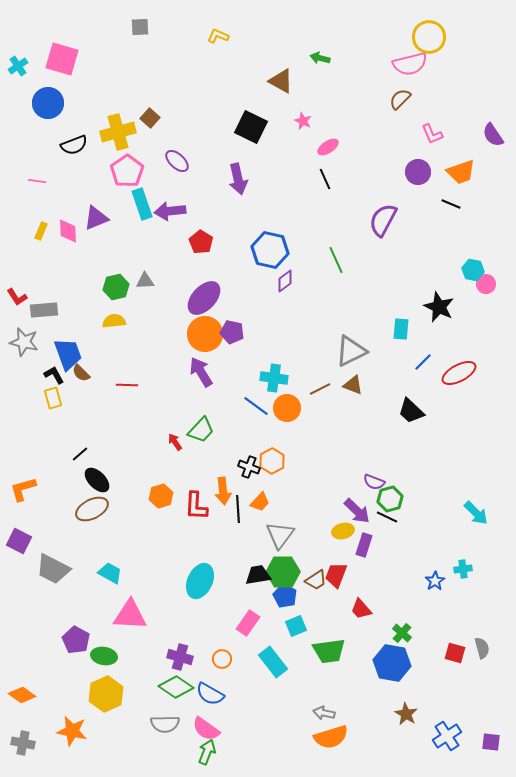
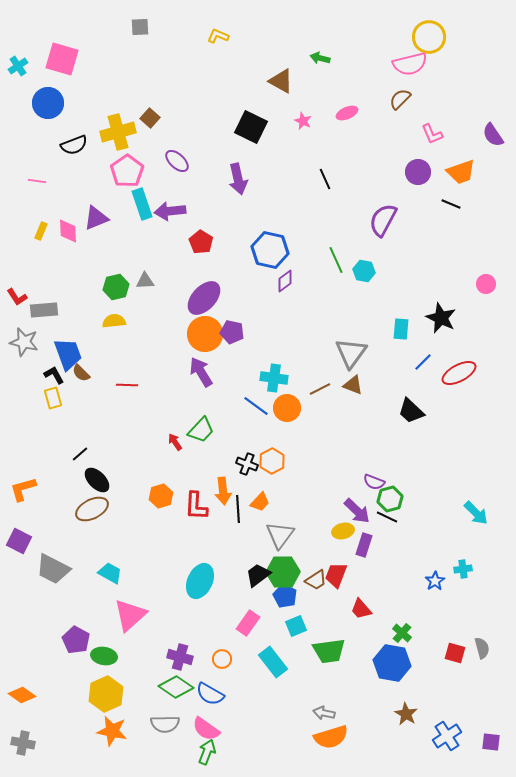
pink ellipse at (328, 147): moved 19 px right, 34 px up; rotated 10 degrees clockwise
cyan hexagon at (473, 270): moved 109 px left, 1 px down
black star at (439, 307): moved 2 px right, 11 px down
gray triangle at (351, 351): moved 2 px down; rotated 28 degrees counterclockwise
black cross at (249, 467): moved 2 px left, 3 px up
black trapezoid at (258, 575): rotated 28 degrees counterclockwise
pink triangle at (130, 615): rotated 45 degrees counterclockwise
orange star at (72, 731): moved 40 px right
